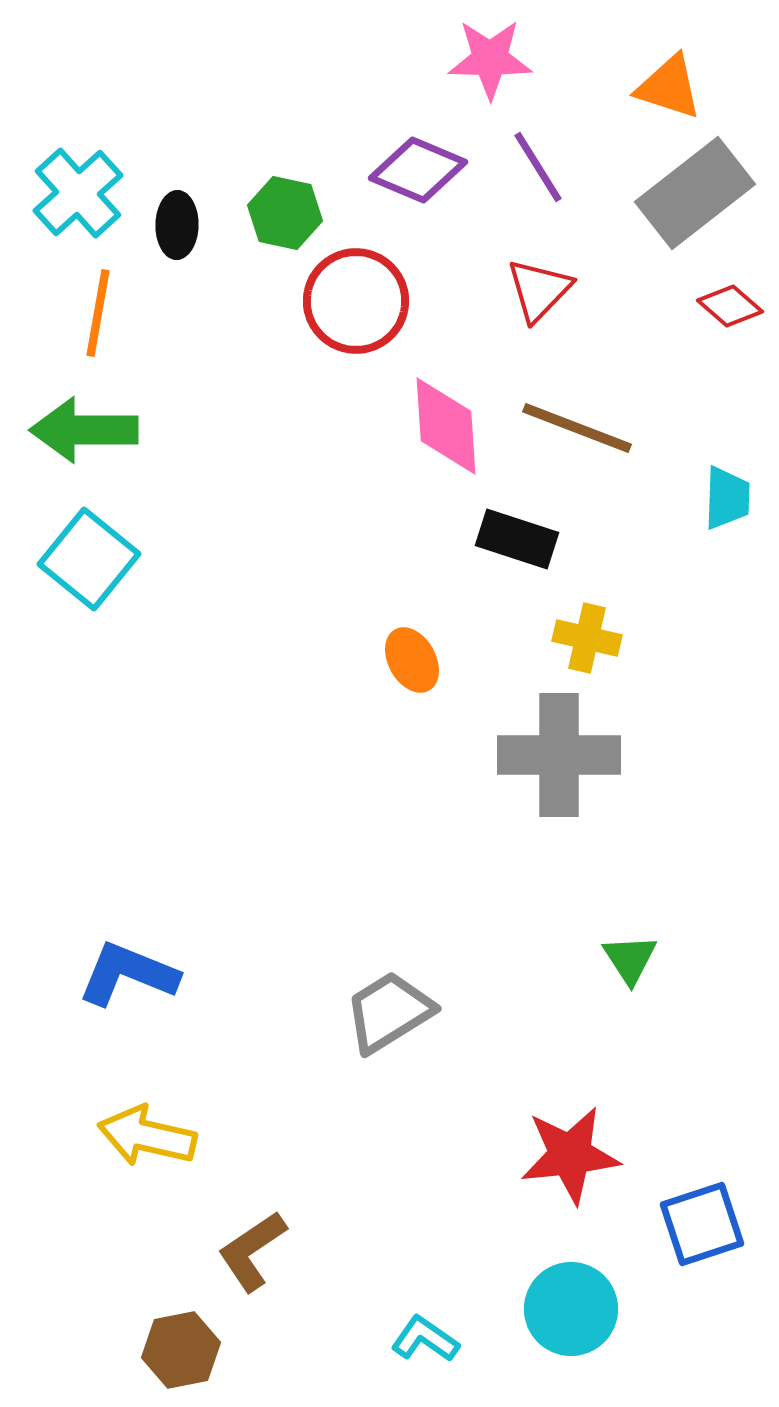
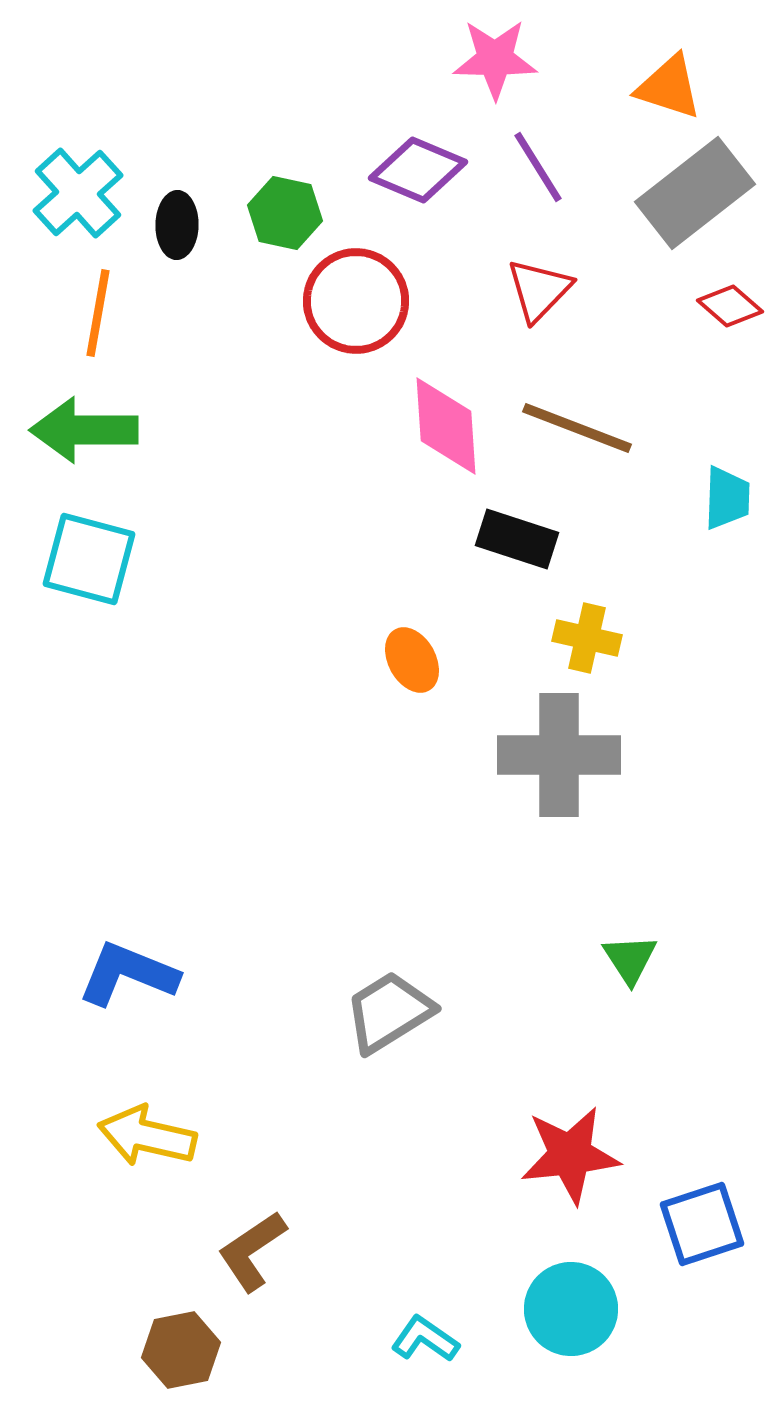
pink star: moved 5 px right
cyan square: rotated 24 degrees counterclockwise
